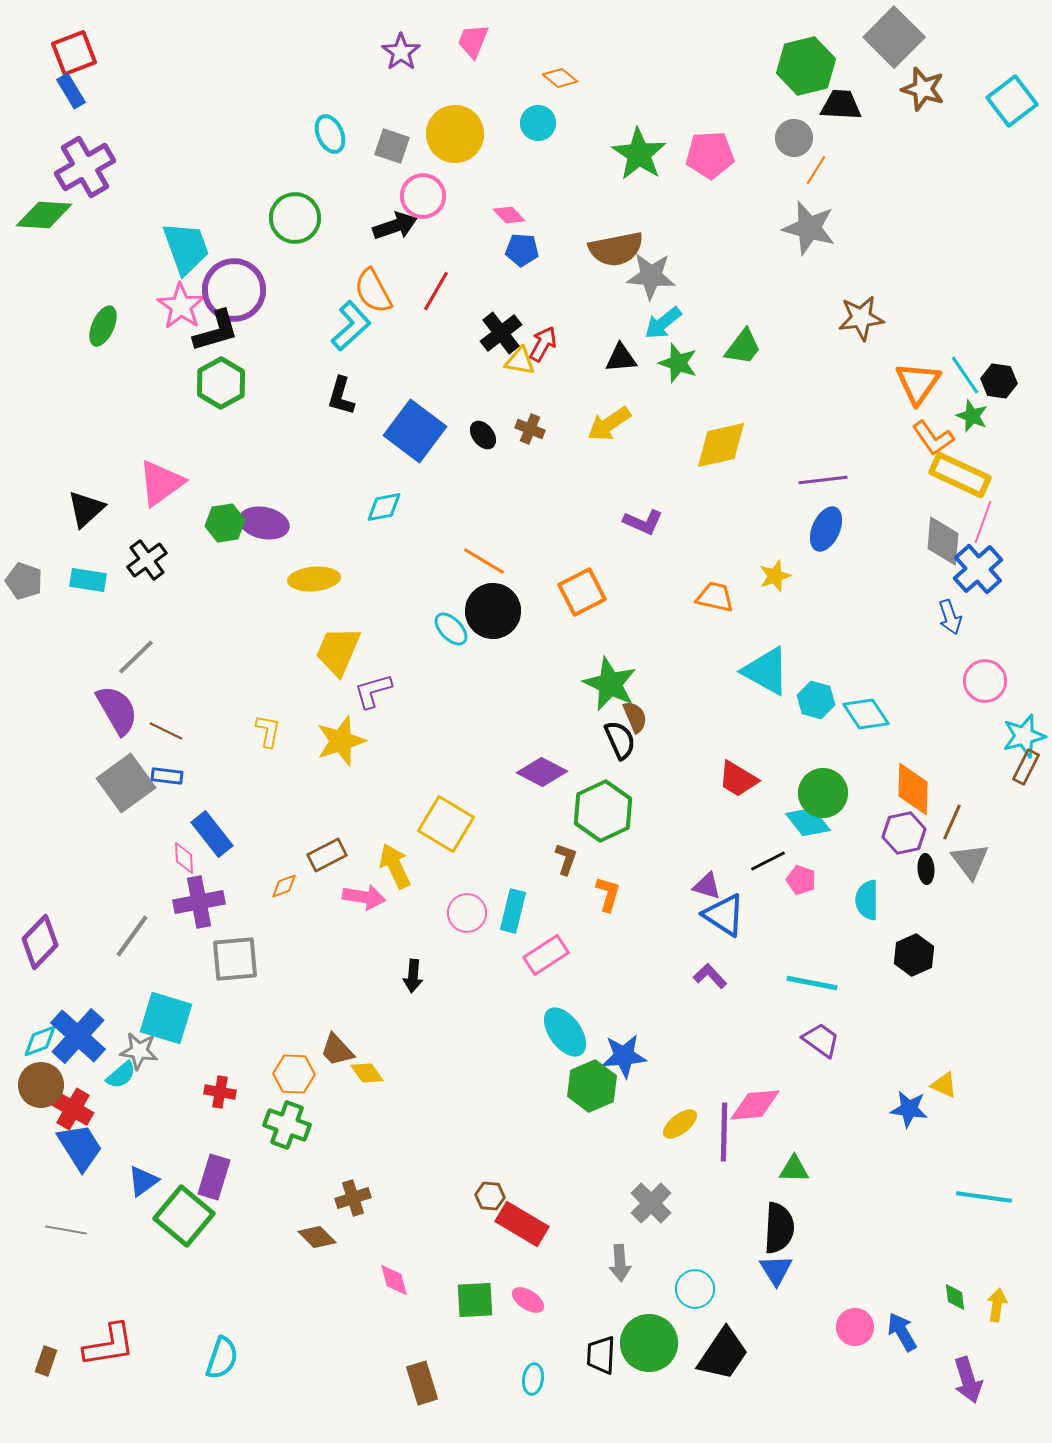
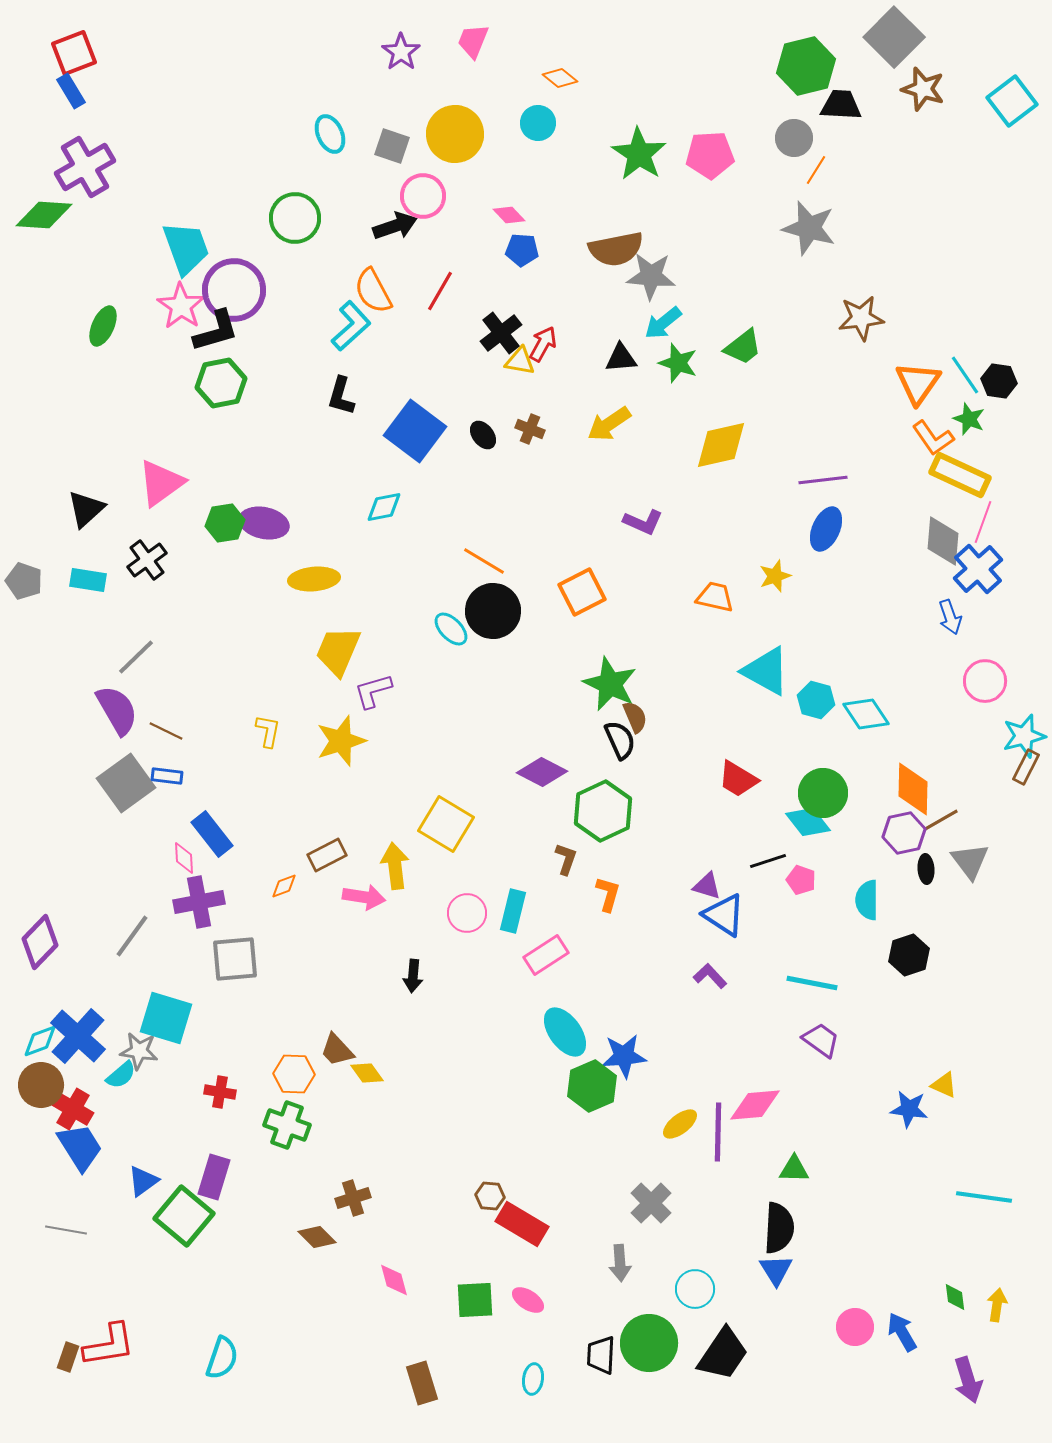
red line at (436, 291): moved 4 px right
green trapezoid at (743, 347): rotated 15 degrees clockwise
green hexagon at (221, 383): rotated 18 degrees clockwise
green star at (972, 416): moved 3 px left, 3 px down
brown line at (952, 822): moved 11 px left, 2 px up; rotated 36 degrees clockwise
black line at (768, 861): rotated 9 degrees clockwise
yellow arrow at (395, 866): rotated 18 degrees clockwise
black hexagon at (914, 955): moved 5 px left; rotated 6 degrees clockwise
purple line at (724, 1132): moved 6 px left
brown rectangle at (46, 1361): moved 22 px right, 4 px up
